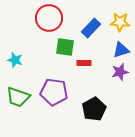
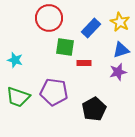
yellow star: rotated 24 degrees clockwise
purple star: moved 2 px left
